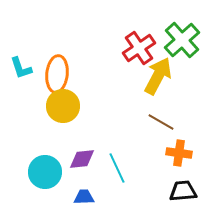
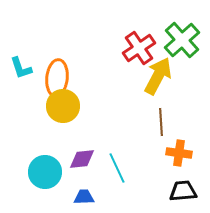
orange ellipse: moved 4 px down
brown line: rotated 56 degrees clockwise
